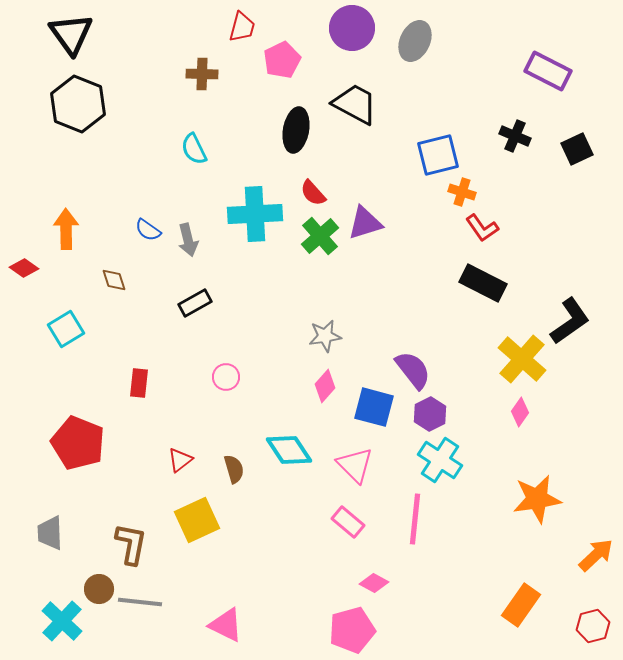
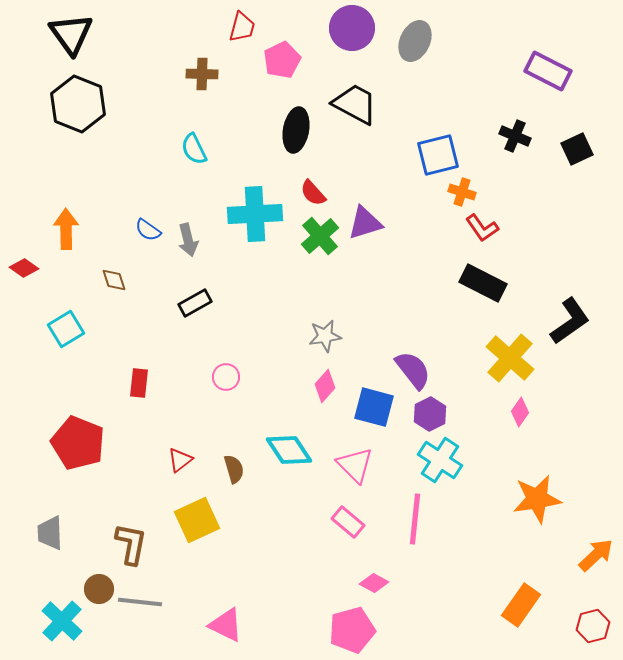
yellow cross at (522, 359): moved 12 px left, 1 px up
